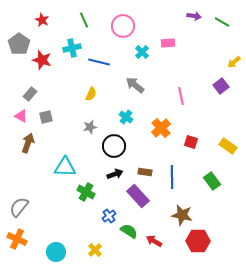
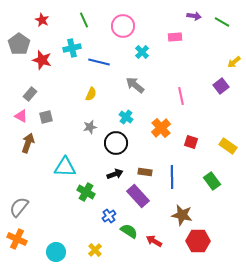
pink rectangle at (168, 43): moved 7 px right, 6 px up
black circle at (114, 146): moved 2 px right, 3 px up
